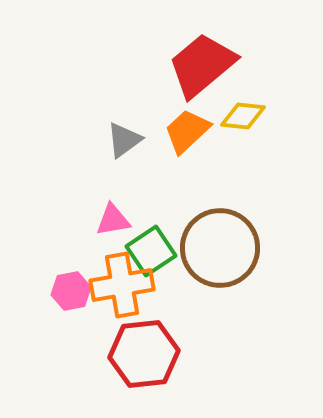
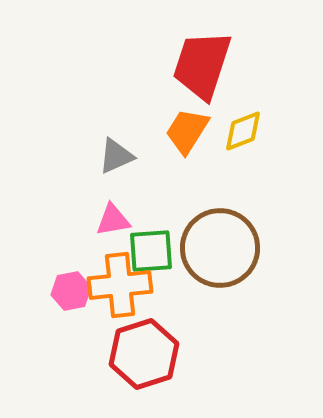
red trapezoid: rotated 32 degrees counterclockwise
yellow diamond: moved 15 px down; rotated 27 degrees counterclockwise
orange trapezoid: rotated 15 degrees counterclockwise
gray triangle: moved 8 px left, 16 px down; rotated 12 degrees clockwise
green square: rotated 30 degrees clockwise
orange cross: moved 2 px left; rotated 4 degrees clockwise
red hexagon: rotated 12 degrees counterclockwise
